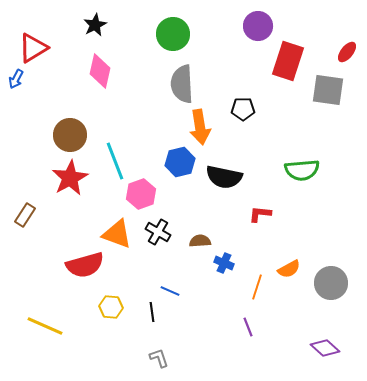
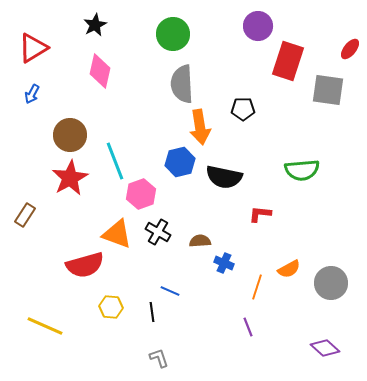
red ellipse: moved 3 px right, 3 px up
blue arrow: moved 16 px right, 15 px down
